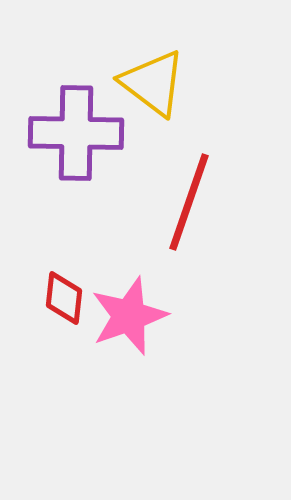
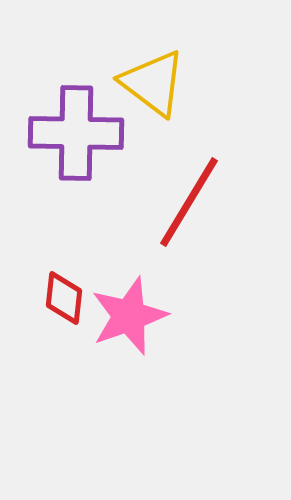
red line: rotated 12 degrees clockwise
